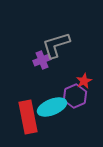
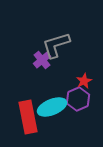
purple cross: rotated 18 degrees counterclockwise
purple hexagon: moved 3 px right, 3 px down
